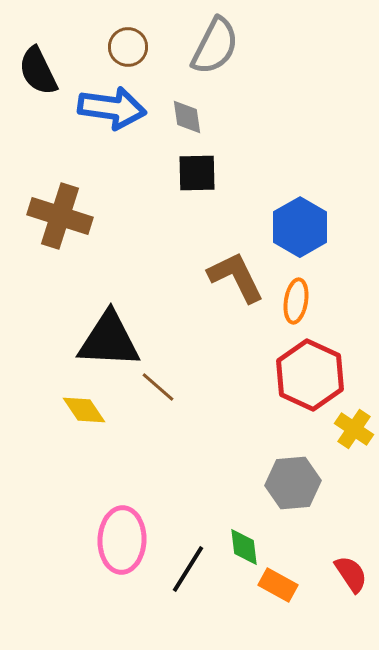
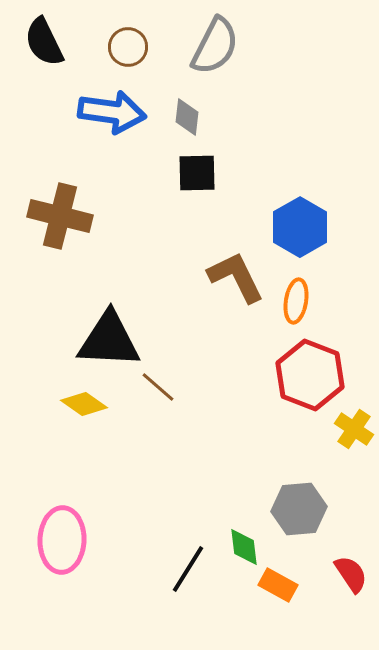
black semicircle: moved 6 px right, 29 px up
blue arrow: moved 4 px down
gray diamond: rotated 15 degrees clockwise
brown cross: rotated 4 degrees counterclockwise
red hexagon: rotated 4 degrees counterclockwise
yellow diamond: moved 6 px up; rotated 21 degrees counterclockwise
gray hexagon: moved 6 px right, 26 px down
pink ellipse: moved 60 px left
